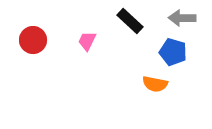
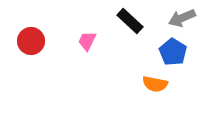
gray arrow: rotated 24 degrees counterclockwise
red circle: moved 2 px left, 1 px down
blue pentagon: rotated 16 degrees clockwise
